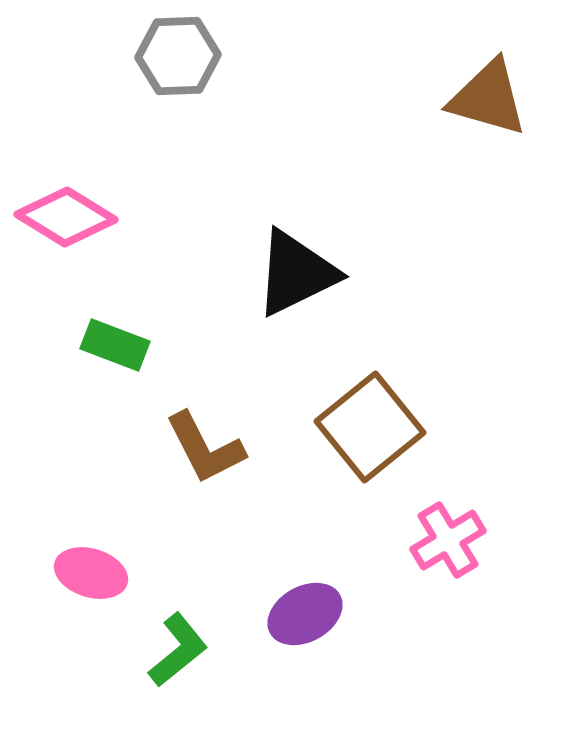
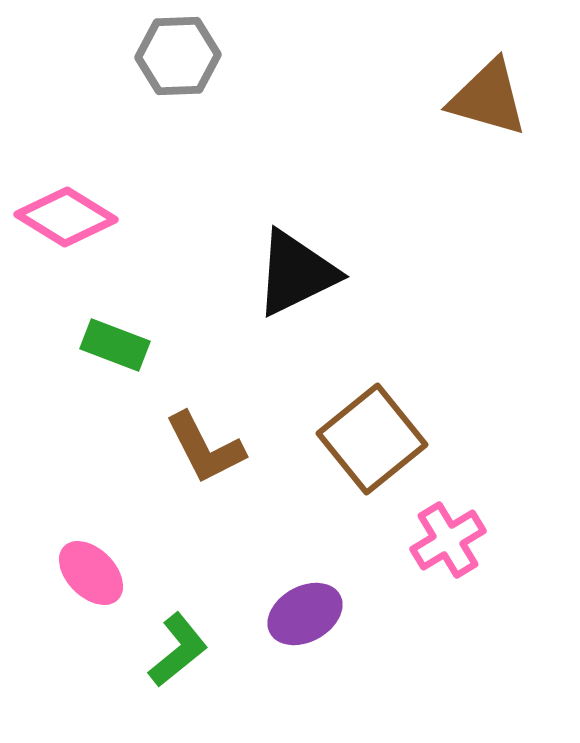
brown square: moved 2 px right, 12 px down
pink ellipse: rotated 28 degrees clockwise
